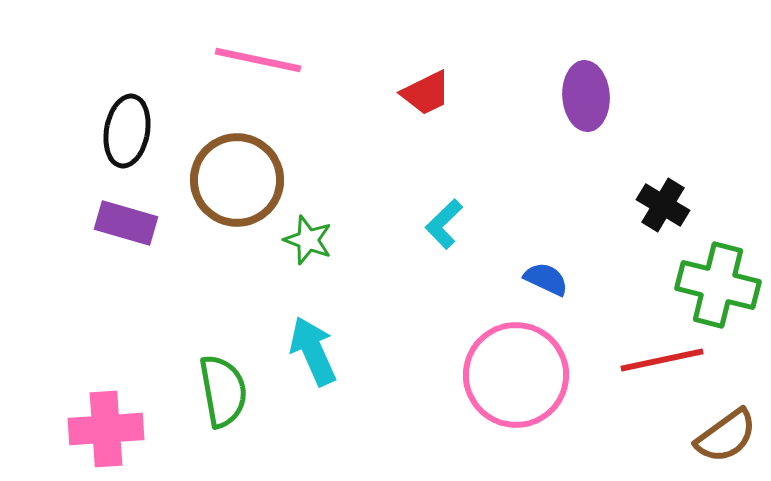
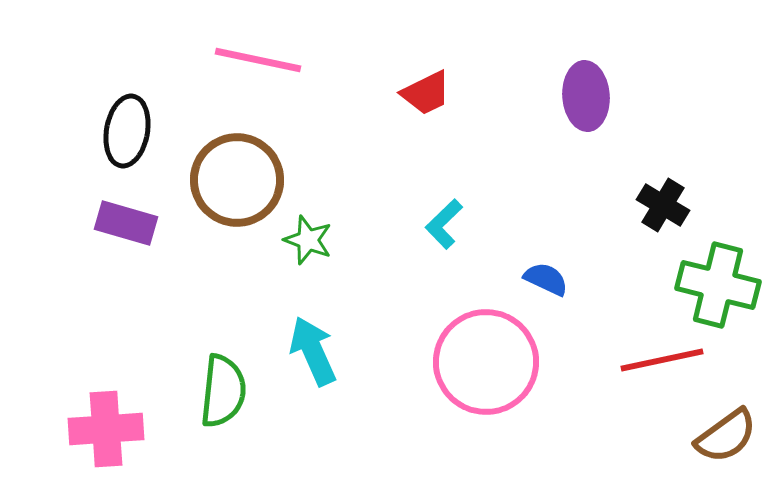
pink circle: moved 30 px left, 13 px up
green semicircle: rotated 16 degrees clockwise
